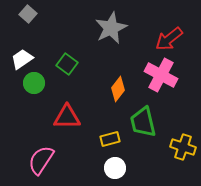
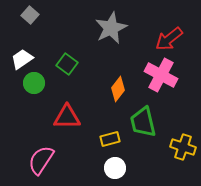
gray square: moved 2 px right, 1 px down
